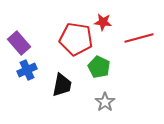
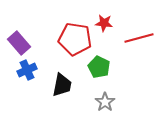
red star: moved 1 px right, 1 px down
red pentagon: moved 1 px left
